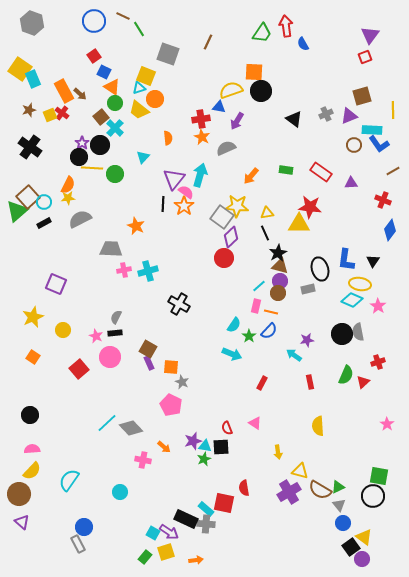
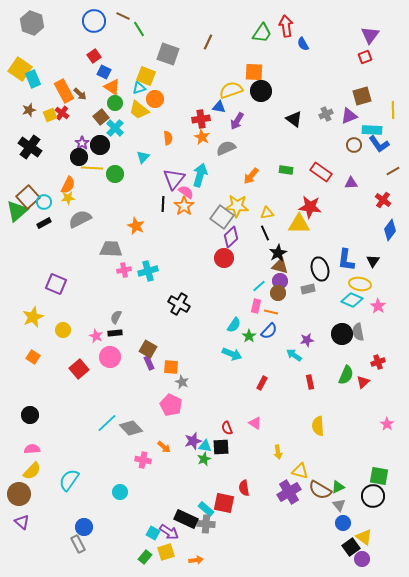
red cross at (383, 200): rotated 14 degrees clockwise
